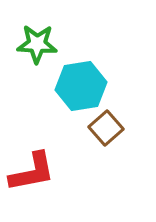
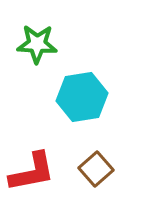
cyan hexagon: moved 1 px right, 11 px down
brown square: moved 10 px left, 41 px down
